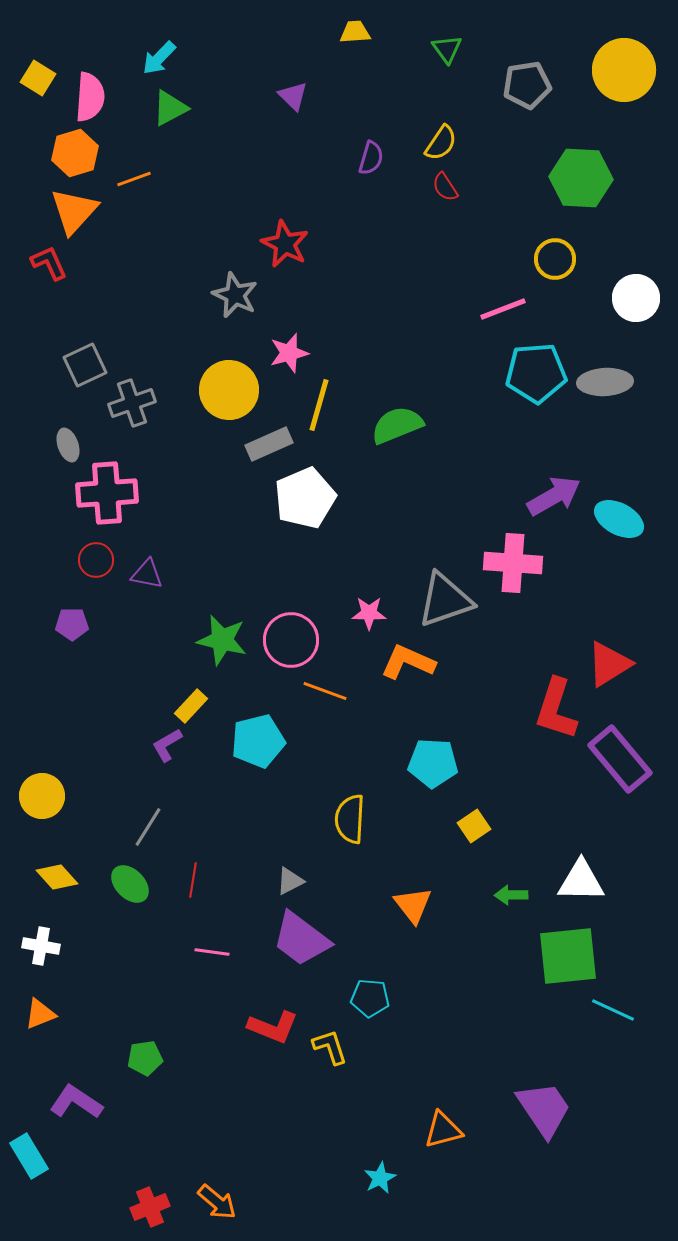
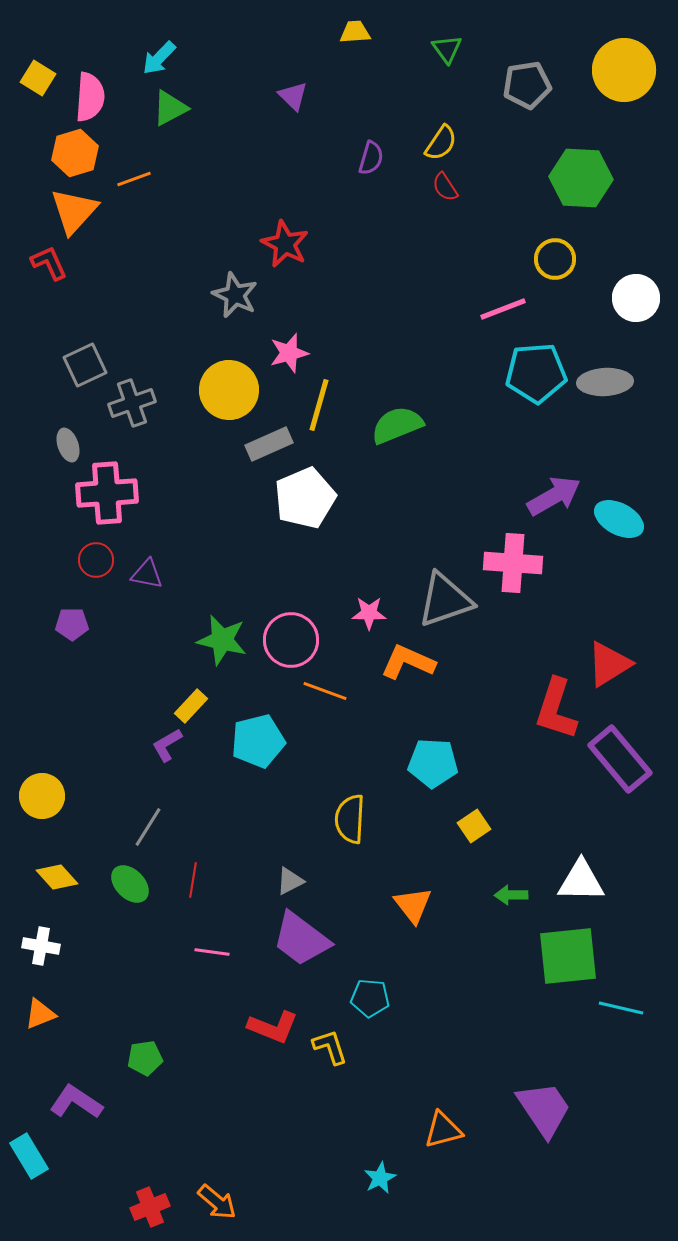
cyan line at (613, 1010): moved 8 px right, 2 px up; rotated 12 degrees counterclockwise
